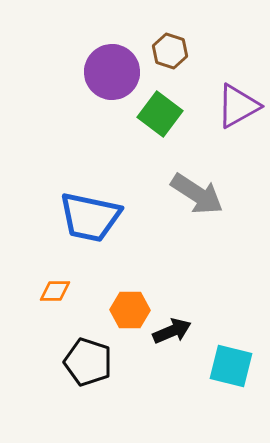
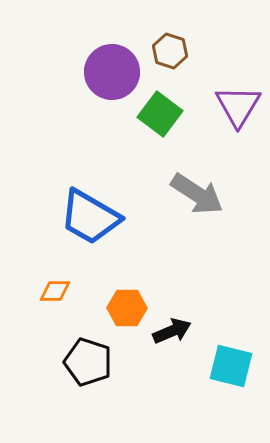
purple triangle: rotated 30 degrees counterclockwise
blue trapezoid: rotated 18 degrees clockwise
orange hexagon: moved 3 px left, 2 px up
